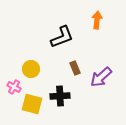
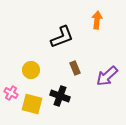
yellow circle: moved 1 px down
purple arrow: moved 6 px right, 1 px up
pink cross: moved 3 px left, 6 px down
black cross: rotated 24 degrees clockwise
